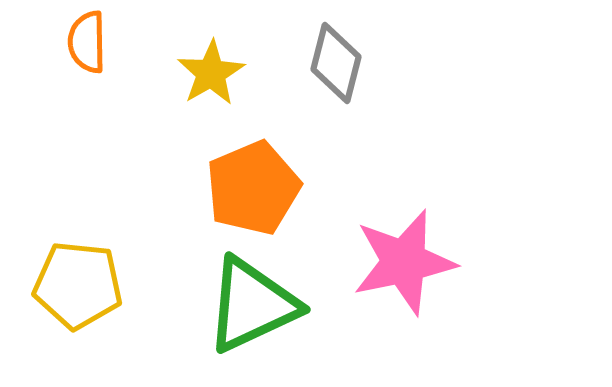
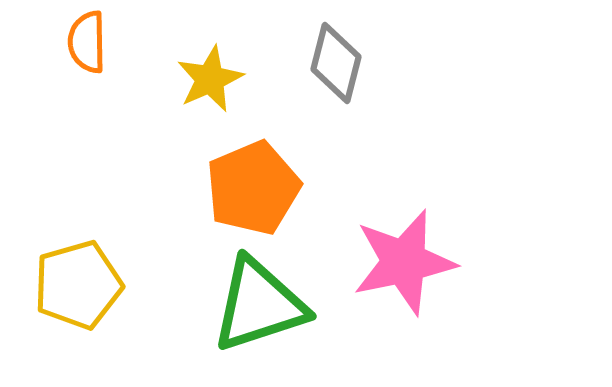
yellow star: moved 1 px left, 6 px down; rotated 6 degrees clockwise
yellow pentagon: rotated 22 degrees counterclockwise
green triangle: moved 7 px right; rotated 7 degrees clockwise
